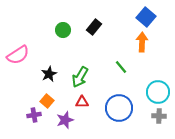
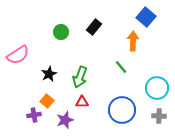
green circle: moved 2 px left, 2 px down
orange arrow: moved 9 px left, 1 px up
green arrow: rotated 10 degrees counterclockwise
cyan circle: moved 1 px left, 4 px up
blue circle: moved 3 px right, 2 px down
